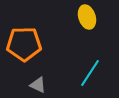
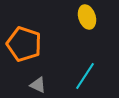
orange pentagon: rotated 20 degrees clockwise
cyan line: moved 5 px left, 3 px down
